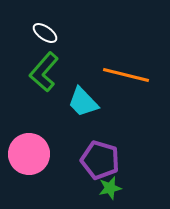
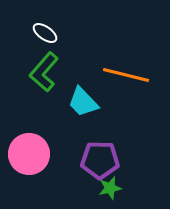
purple pentagon: rotated 15 degrees counterclockwise
